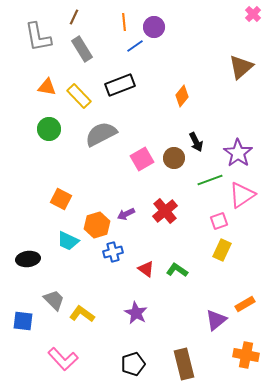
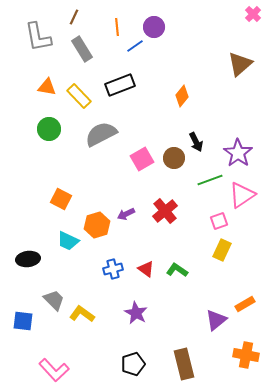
orange line at (124, 22): moved 7 px left, 5 px down
brown triangle at (241, 67): moved 1 px left, 3 px up
blue cross at (113, 252): moved 17 px down
pink L-shape at (63, 359): moved 9 px left, 11 px down
